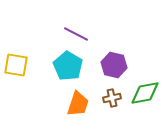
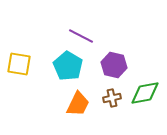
purple line: moved 5 px right, 2 px down
yellow square: moved 3 px right, 1 px up
orange trapezoid: rotated 8 degrees clockwise
